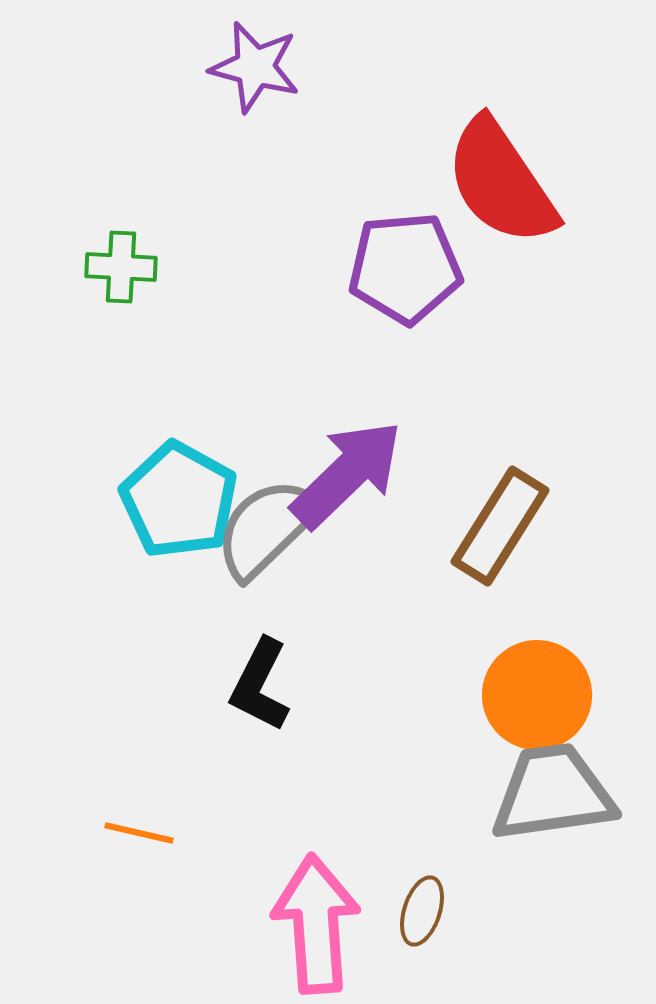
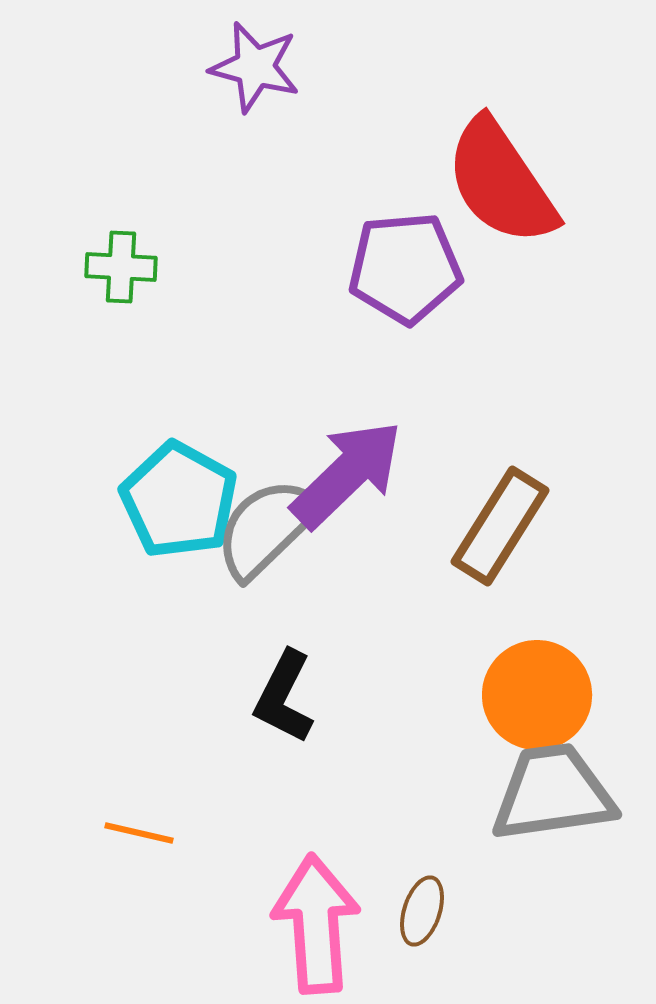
black L-shape: moved 24 px right, 12 px down
